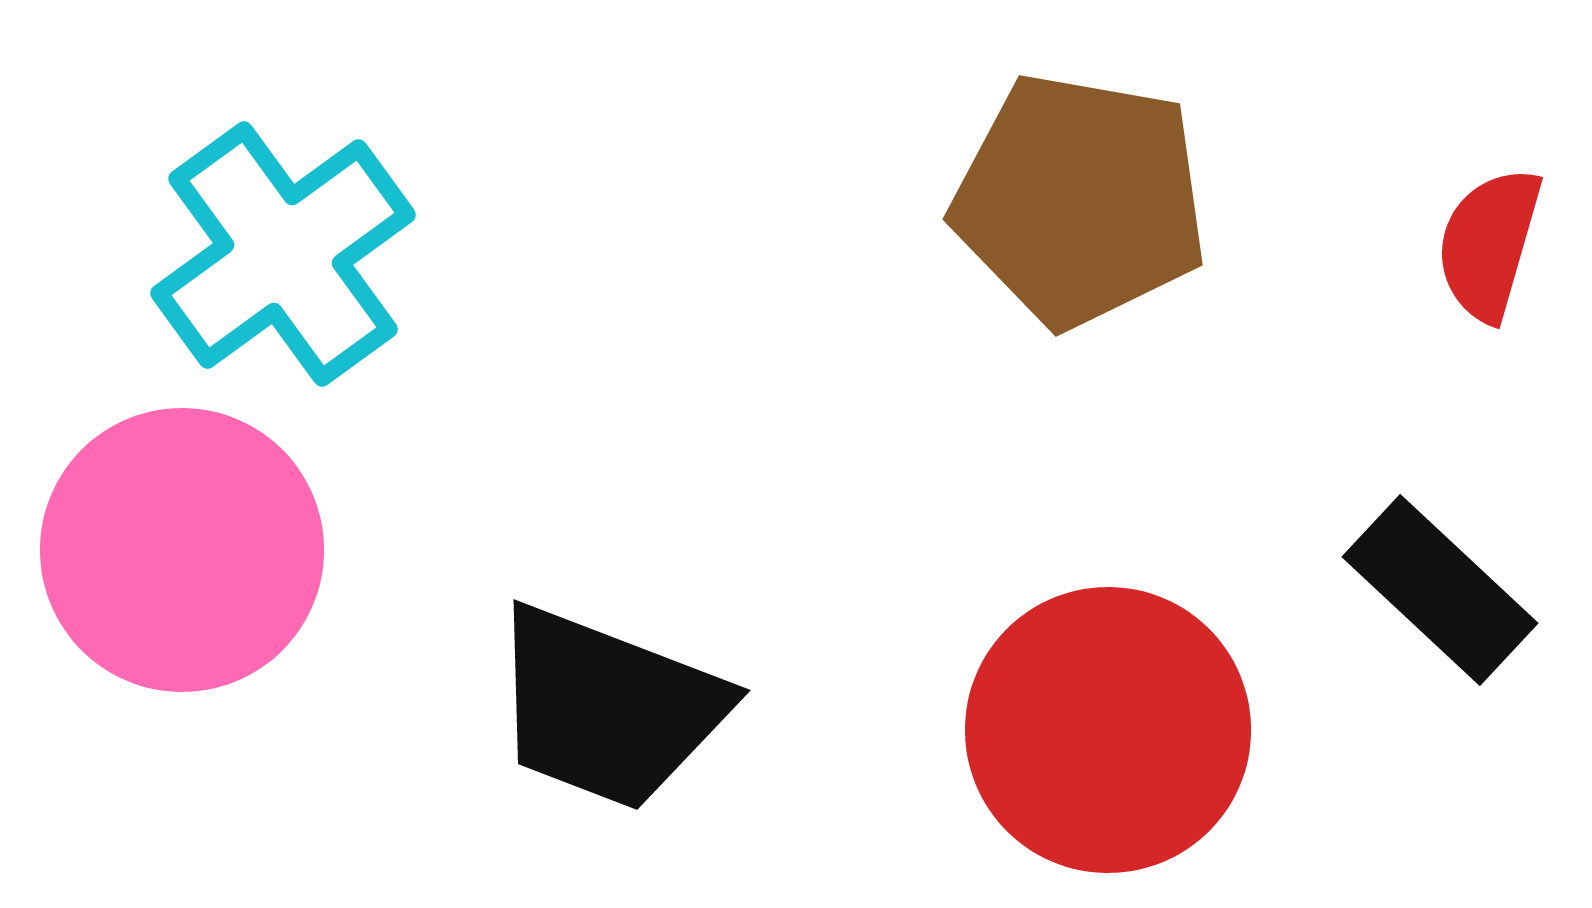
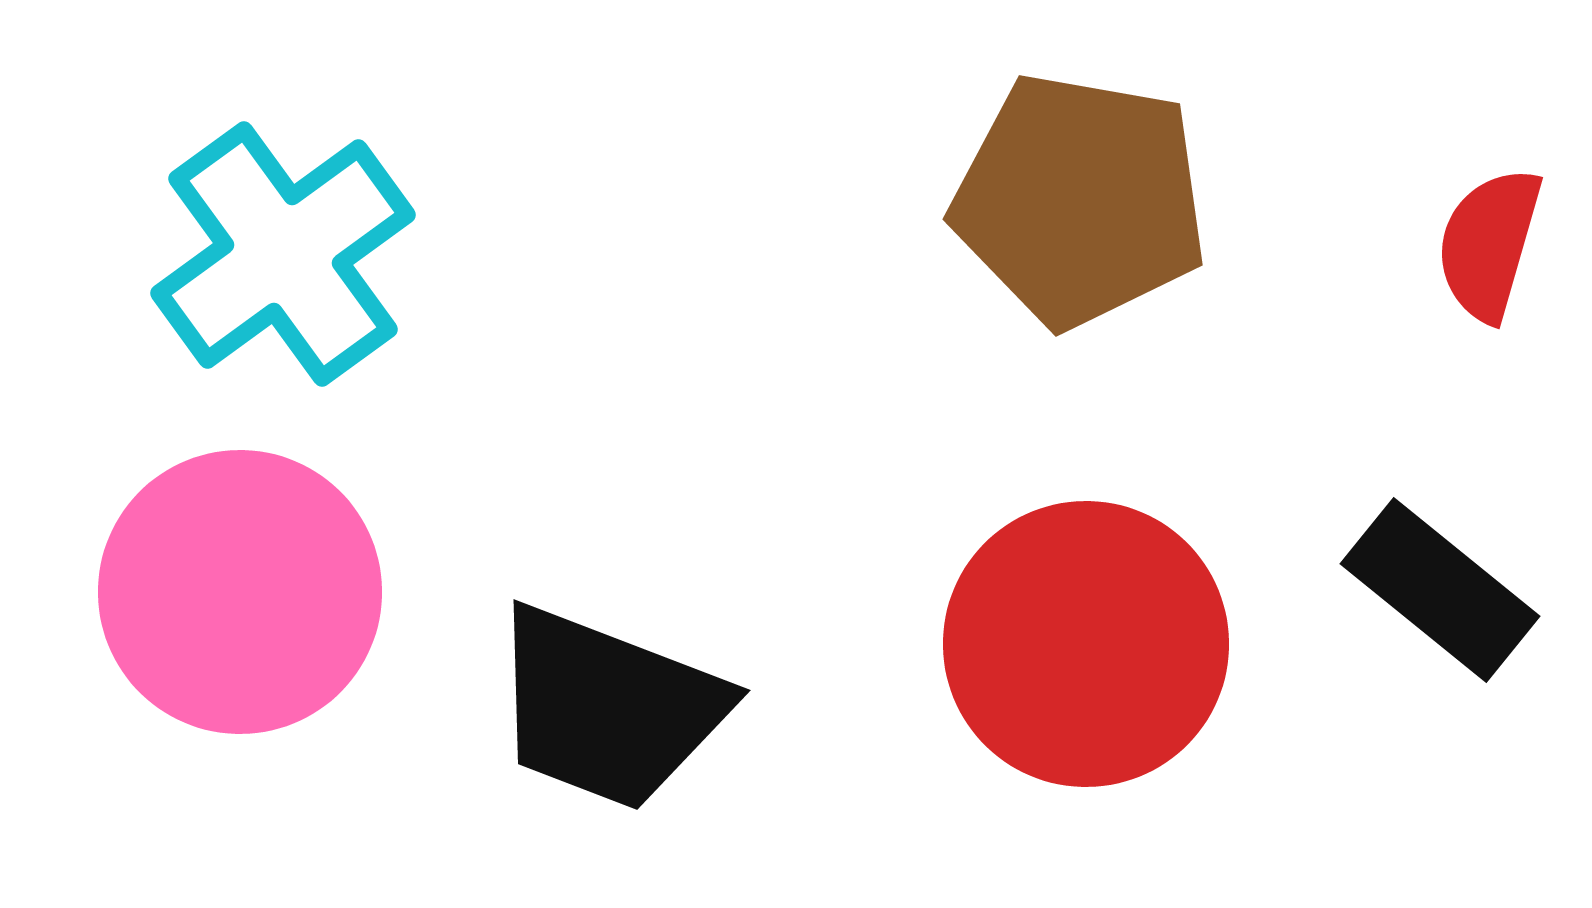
pink circle: moved 58 px right, 42 px down
black rectangle: rotated 4 degrees counterclockwise
red circle: moved 22 px left, 86 px up
